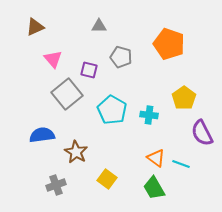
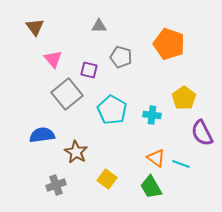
brown triangle: rotated 42 degrees counterclockwise
cyan cross: moved 3 px right
green trapezoid: moved 3 px left, 1 px up
